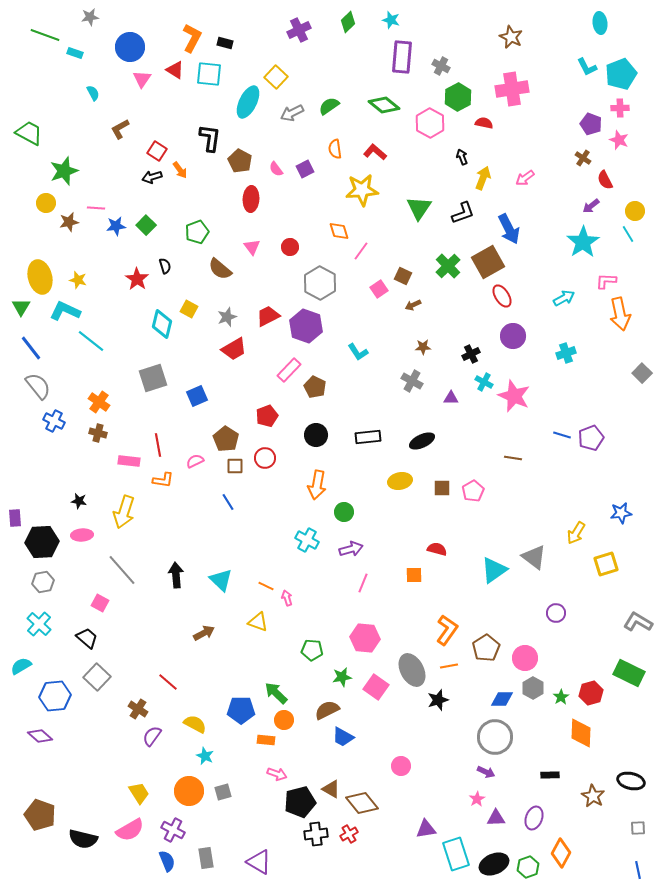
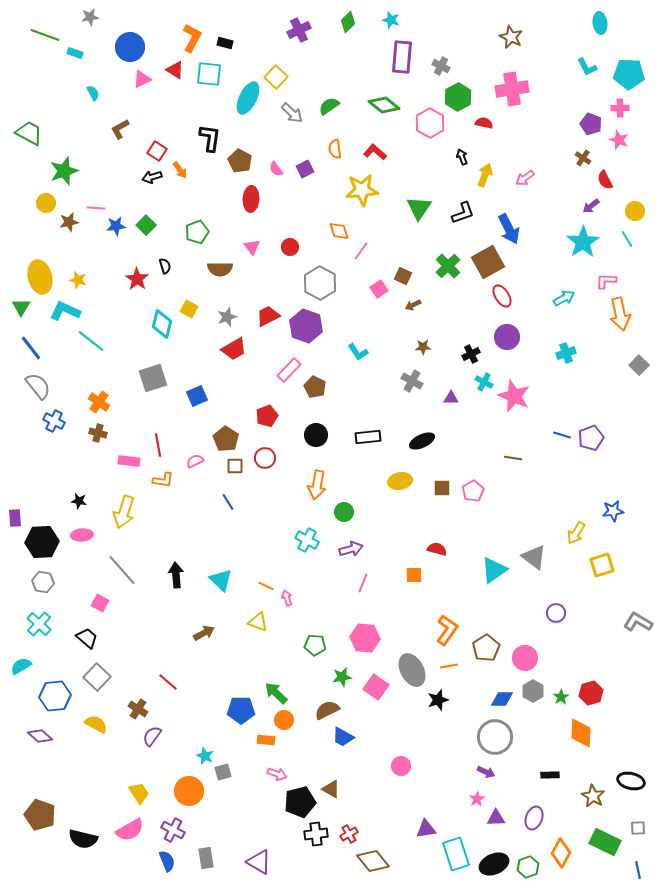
cyan pentagon at (621, 74): moved 8 px right; rotated 24 degrees clockwise
pink triangle at (142, 79): rotated 30 degrees clockwise
cyan ellipse at (248, 102): moved 4 px up
gray arrow at (292, 113): rotated 110 degrees counterclockwise
yellow arrow at (483, 178): moved 2 px right, 3 px up
cyan line at (628, 234): moved 1 px left, 5 px down
brown semicircle at (220, 269): rotated 40 degrees counterclockwise
purple circle at (513, 336): moved 6 px left, 1 px down
gray square at (642, 373): moved 3 px left, 8 px up
blue star at (621, 513): moved 8 px left, 2 px up
yellow square at (606, 564): moved 4 px left, 1 px down
gray hexagon at (43, 582): rotated 20 degrees clockwise
green pentagon at (312, 650): moved 3 px right, 5 px up
green rectangle at (629, 673): moved 24 px left, 169 px down
gray hexagon at (533, 688): moved 3 px down
yellow semicircle at (195, 724): moved 99 px left
gray square at (223, 792): moved 20 px up
brown diamond at (362, 803): moved 11 px right, 58 px down
